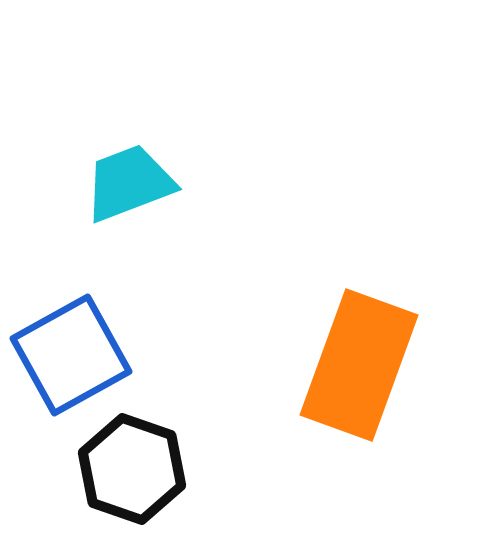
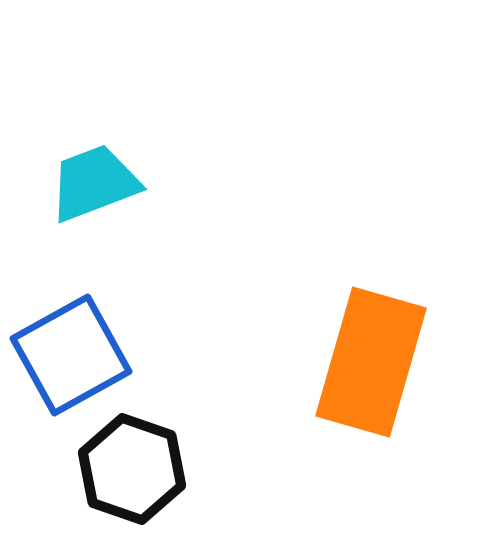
cyan trapezoid: moved 35 px left
orange rectangle: moved 12 px right, 3 px up; rotated 4 degrees counterclockwise
